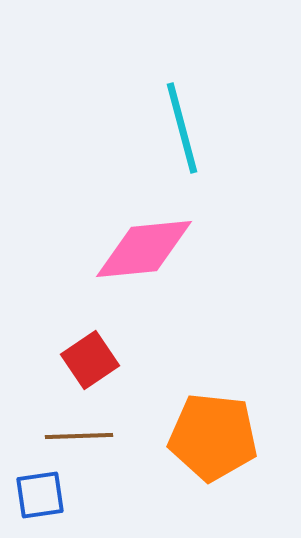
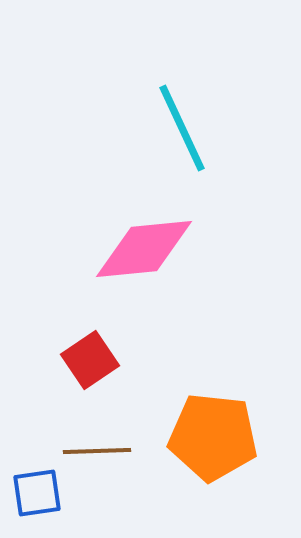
cyan line: rotated 10 degrees counterclockwise
brown line: moved 18 px right, 15 px down
blue square: moved 3 px left, 2 px up
